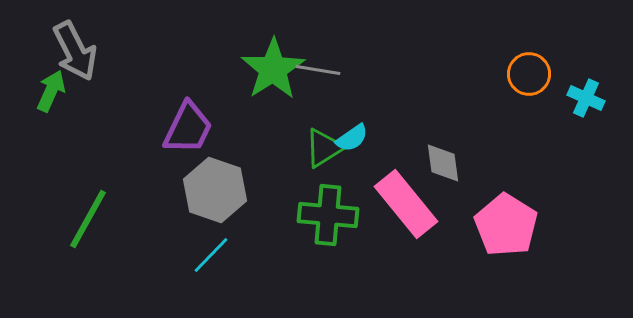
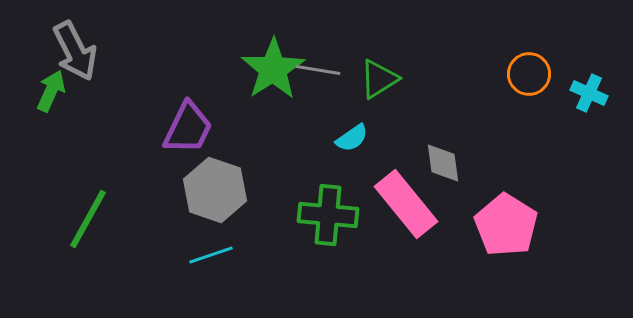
cyan cross: moved 3 px right, 5 px up
green triangle: moved 55 px right, 69 px up
cyan line: rotated 27 degrees clockwise
